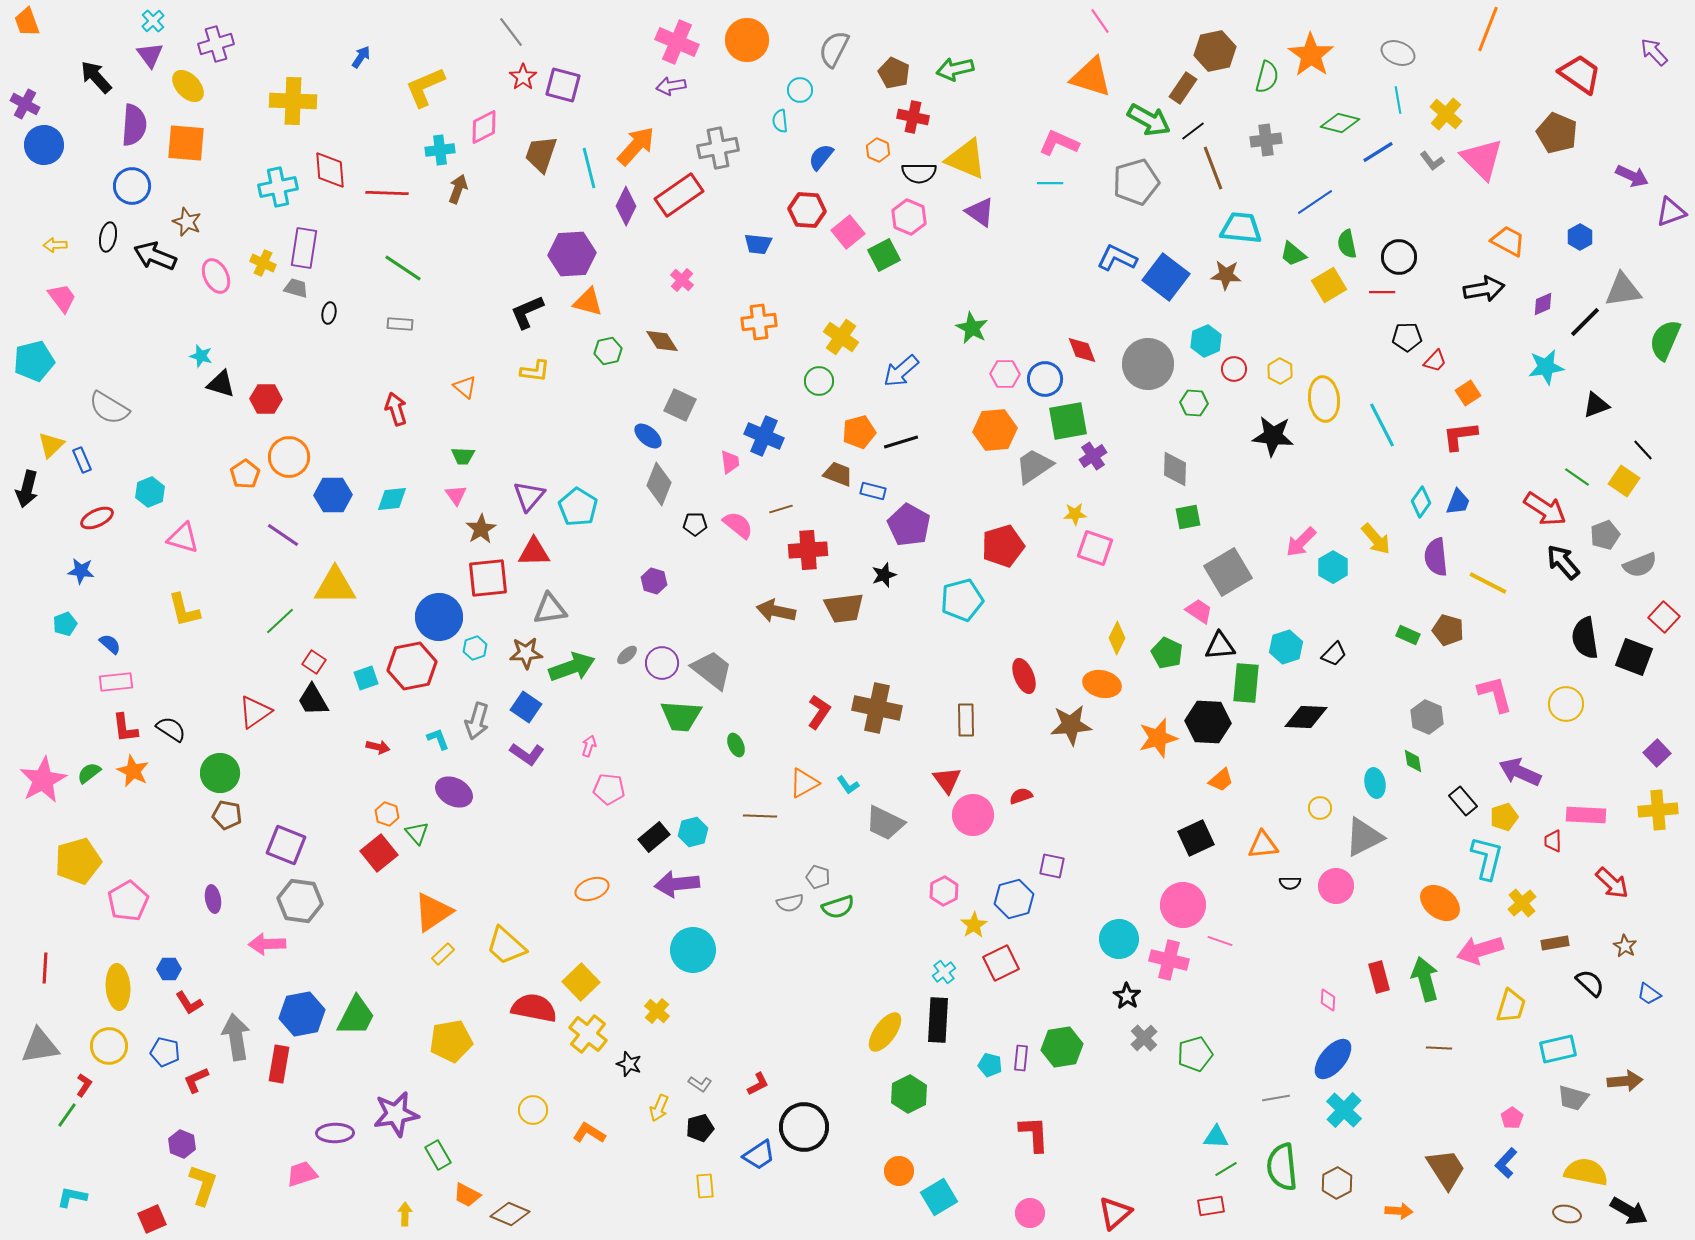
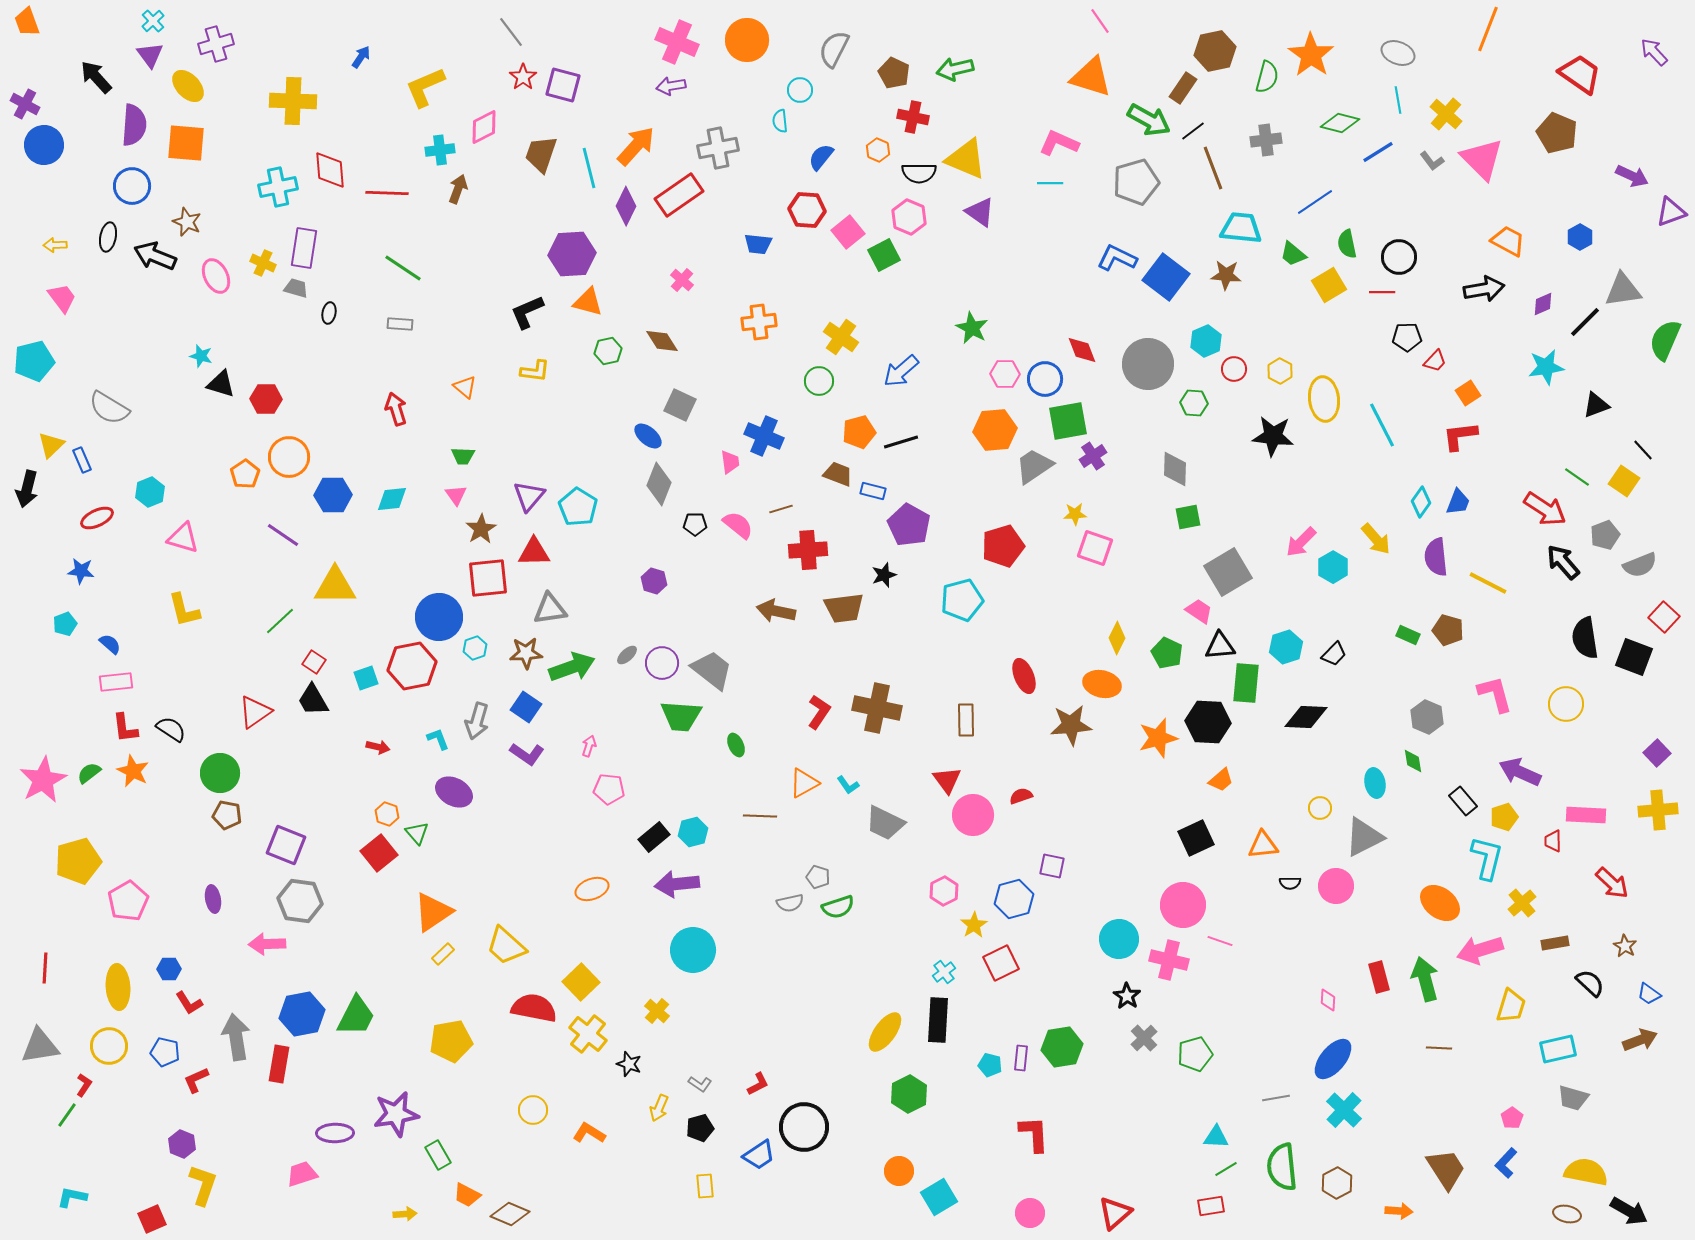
brown arrow at (1625, 1081): moved 15 px right, 41 px up; rotated 16 degrees counterclockwise
yellow arrow at (405, 1214): rotated 85 degrees clockwise
